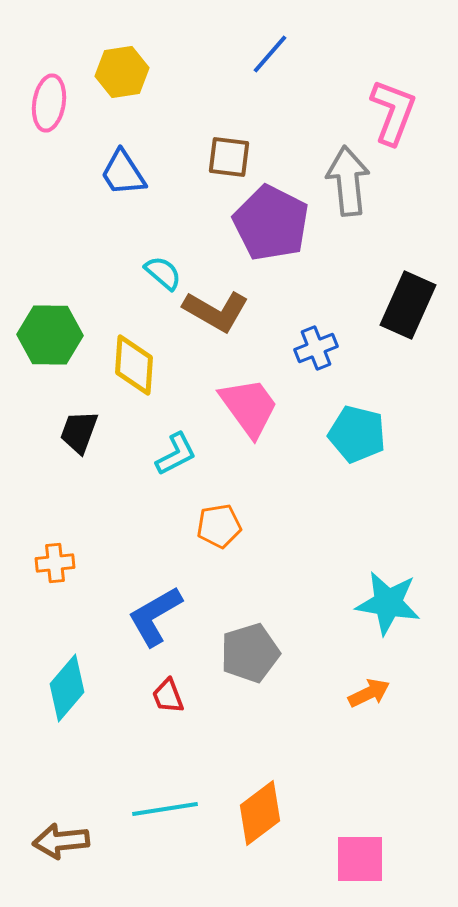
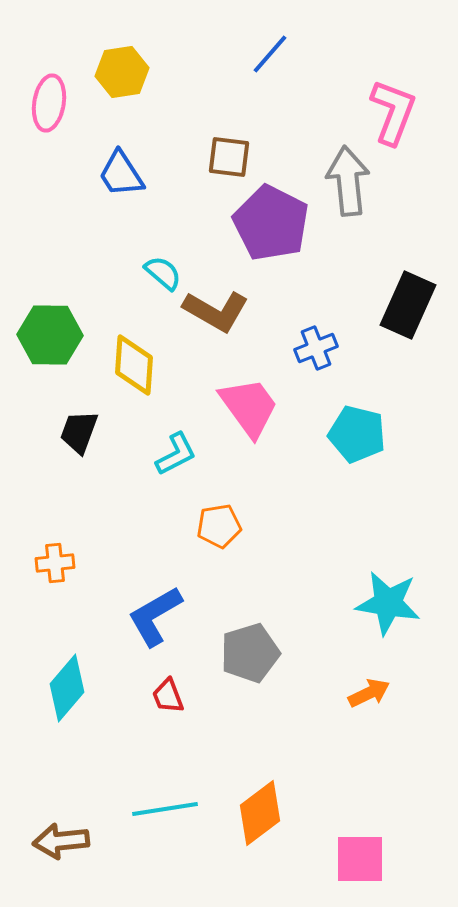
blue trapezoid: moved 2 px left, 1 px down
